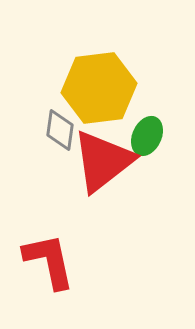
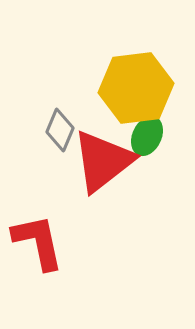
yellow hexagon: moved 37 px right
gray diamond: rotated 15 degrees clockwise
red L-shape: moved 11 px left, 19 px up
